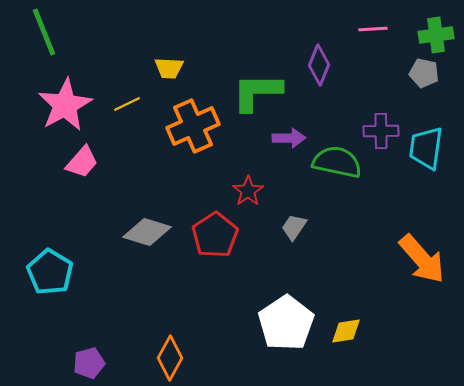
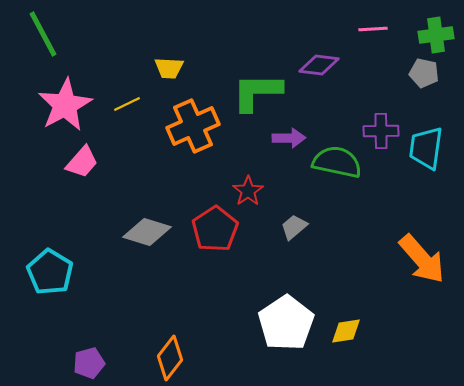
green line: moved 1 px left, 2 px down; rotated 6 degrees counterclockwise
purple diamond: rotated 75 degrees clockwise
gray trapezoid: rotated 16 degrees clockwise
red pentagon: moved 6 px up
orange diamond: rotated 9 degrees clockwise
